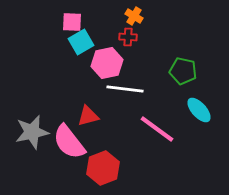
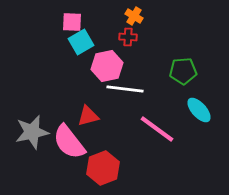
pink hexagon: moved 3 px down
green pentagon: rotated 16 degrees counterclockwise
